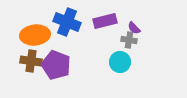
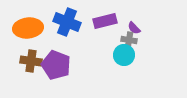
orange ellipse: moved 7 px left, 7 px up
cyan circle: moved 4 px right, 7 px up
